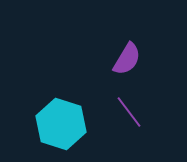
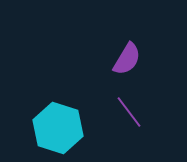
cyan hexagon: moved 3 px left, 4 px down
